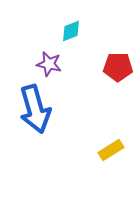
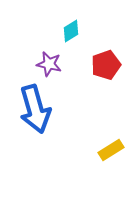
cyan diamond: rotated 10 degrees counterclockwise
red pentagon: moved 12 px left, 2 px up; rotated 20 degrees counterclockwise
